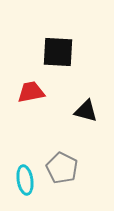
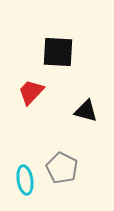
red trapezoid: rotated 36 degrees counterclockwise
